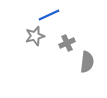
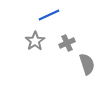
gray star: moved 5 px down; rotated 18 degrees counterclockwise
gray semicircle: moved 2 px down; rotated 25 degrees counterclockwise
